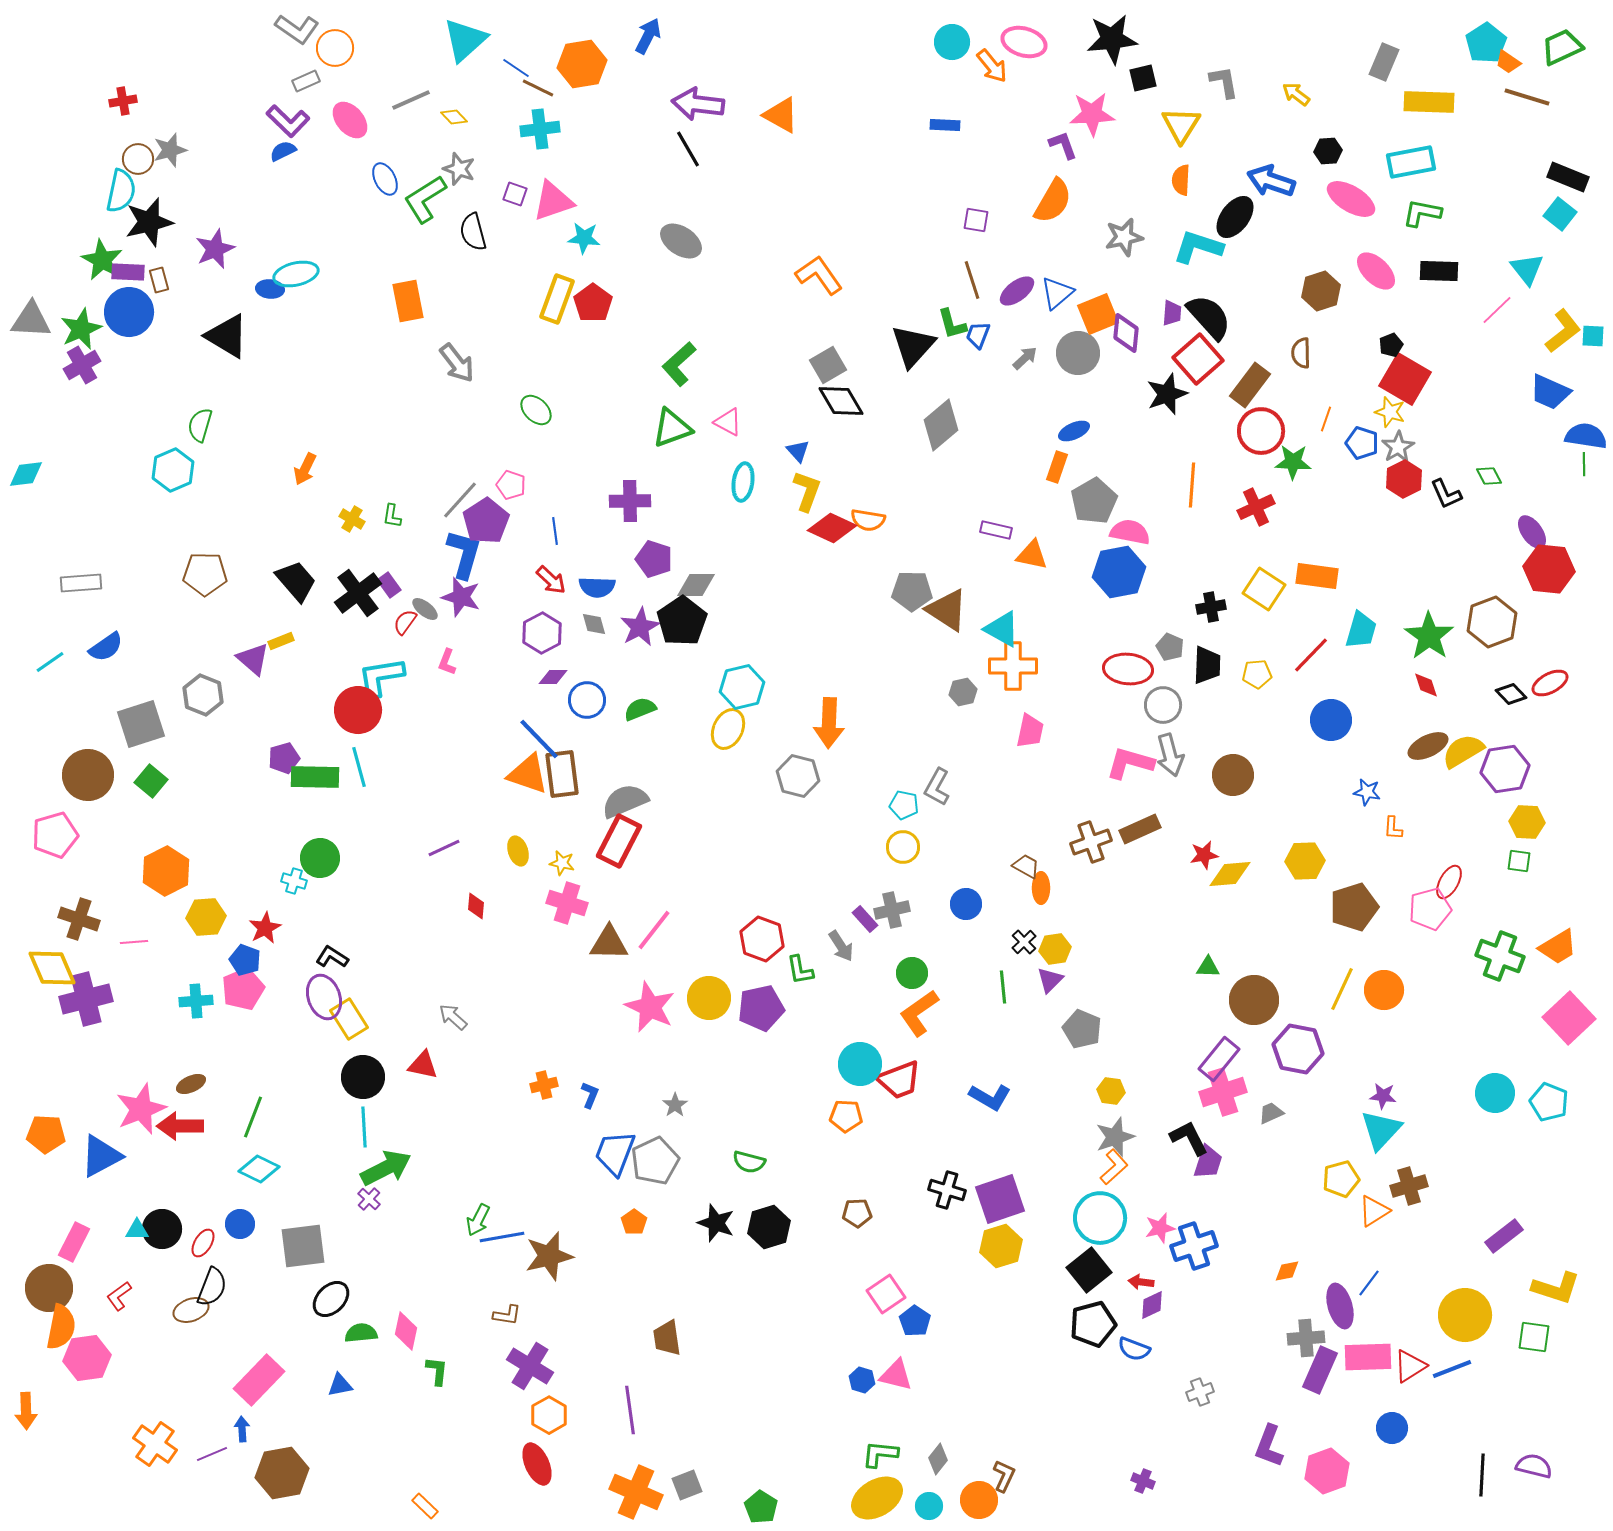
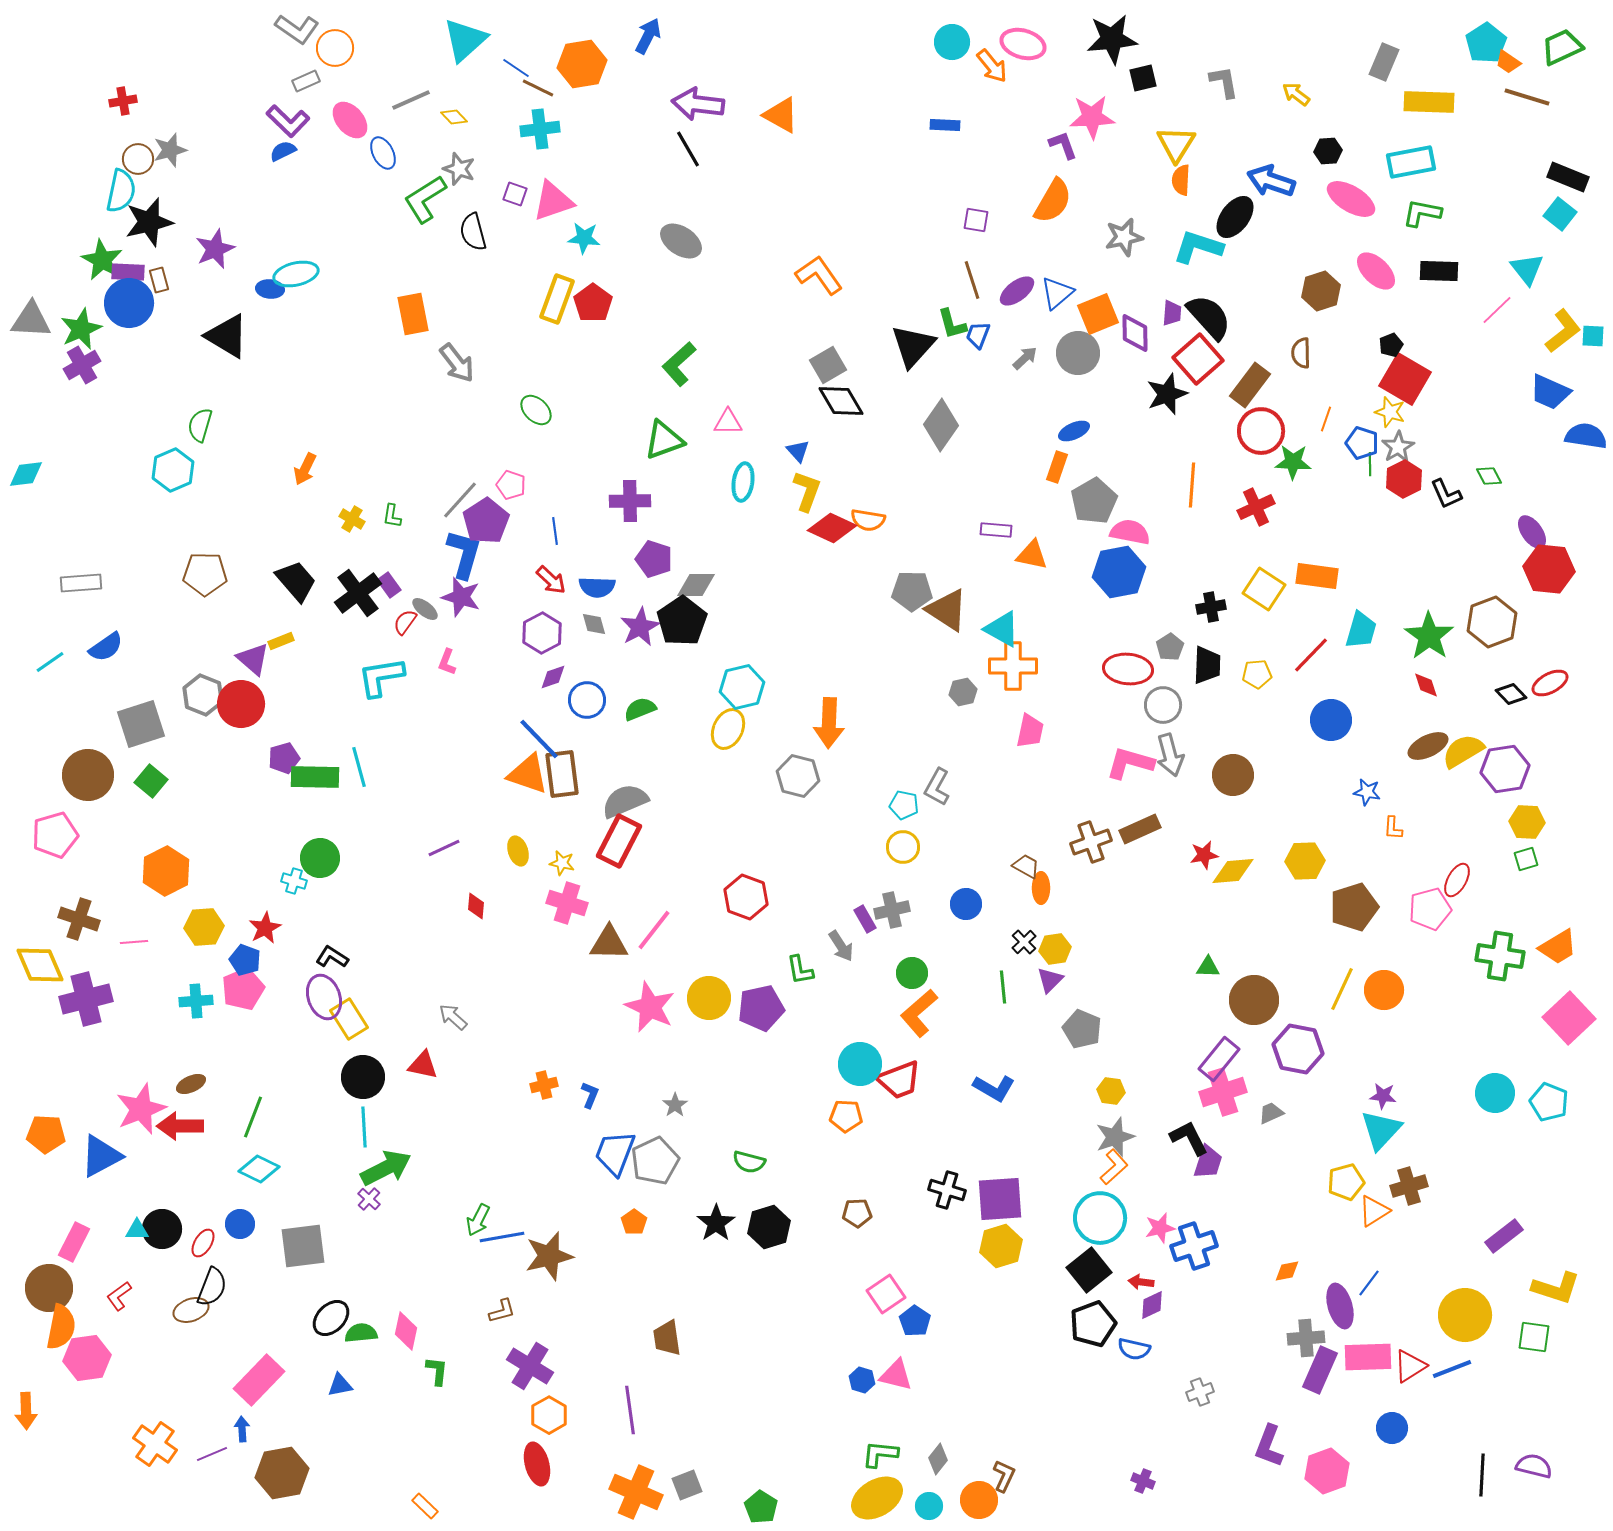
pink ellipse at (1024, 42): moved 1 px left, 2 px down
pink star at (1092, 114): moved 3 px down
yellow triangle at (1181, 125): moved 5 px left, 19 px down
blue ellipse at (385, 179): moved 2 px left, 26 px up
orange rectangle at (408, 301): moved 5 px right, 13 px down
blue circle at (129, 312): moved 9 px up
purple diamond at (1126, 333): moved 9 px right; rotated 6 degrees counterclockwise
pink triangle at (728, 422): rotated 28 degrees counterclockwise
gray diamond at (941, 425): rotated 15 degrees counterclockwise
green triangle at (672, 428): moved 8 px left, 12 px down
green line at (1584, 464): moved 214 px left
purple rectangle at (996, 530): rotated 8 degrees counterclockwise
gray pentagon at (1170, 647): rotated 16 degrees clockwise
purple diamond at (553, 677): rotated 20 degrees counterclockwise
red circle at (358, 710): moved 117 px left, 6 px up
green square at (1519, 861): moved 7 px right, 2 px up; rotated 25 degrees counterclockwise
yellow diamond at (1230, 874): moved 3 px right, 3 px up
red ellipse at (1449, 882): moved 8 px right, 2 px up
yellow hexagon at (206, 917): moved 2 px left, 10 px down
purple rectangle at (865, 919): rotated 12 degrees clockwise
red hexagon at (762, 939): moved 16 px left, 42 px up
green cross at (1500, 956): rotated 12 degrees counterclockwise
yellow diamond at (52, 968): moved 12 px left, 3 px up
orange L-shape at (919, 1013): rotated 6 degrees counterclockwise
blue L-shape at (990, 1097): moved 4 px right, 9 px up
yellow pentagon at (1341, 1179): moved 5 px right, 3 px down
purple square at (1000, 1199): rotated 15 degrees clockwise
black star at (716, 1223): rotated 18 degrees clockwise
black ellipse at (331, 1299): moved 19 px down
brown L-shape at (507, 1315): moved 5 px left, 4 px up; rotated 24 degrees counterclockwise
black pentagon at (1093, 1324): rotated 6 degrees counterclockwise
blue semicircle at (1134, 1349): rotated 8 degrees counterclockwise
red ellipse at (537, 1464): rotated 9 degrees clockwise
